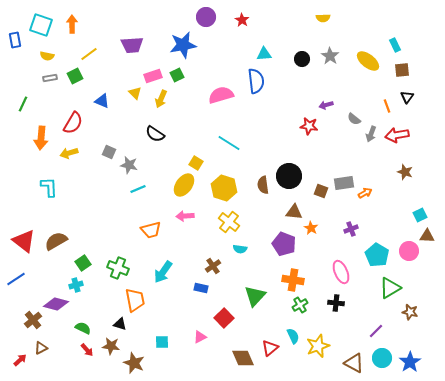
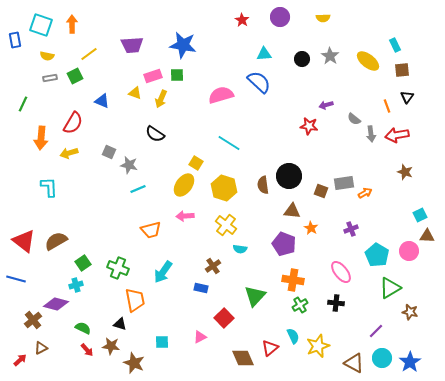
purple circle at (206, 17): moved 74 px right
blue star at (183, 45): rotated 20 degrees clockwise
green square at (177, 75): rotated 24 degrees clockwise
blue semicircle at (256, 81): moved 3 px right, 1 px down; rotated 40 degrees counterclockwise
yellow triangle at (135, 93): rotated 24 degrees counterclockwise
gray arrow at (371, 134): rotated 28 degrees counterclockwise
brown triangle at (294, 212): moved 2 px left, 1 px up
yellow cross at (229, 222): moved 3 px left, 3 px down
pink ellipse at (341, 272): rotated 15 degrees counterclockwise
blue line at (16, 279): rotated 48 degrees clockwise
